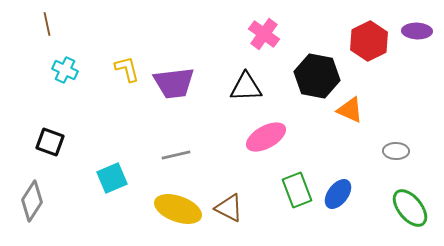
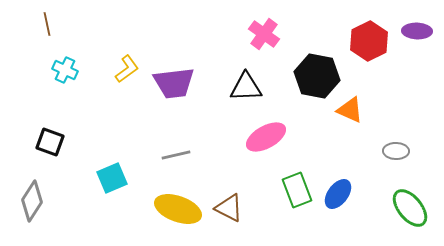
yellow L-shape: rotated 68 degrees clockwise
